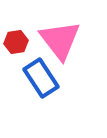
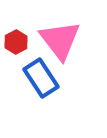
red hexagon: rotated 20 degrees counterclockwise
